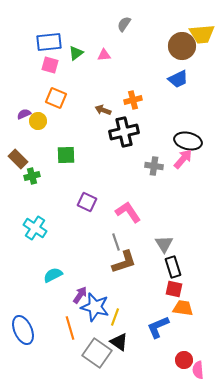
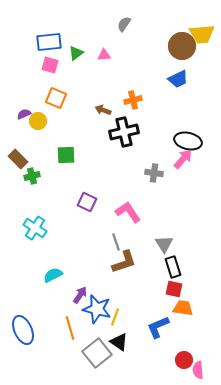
gray cross: moved 7 px down
blue star: moved 2 px right, 2 px down
gray square: rotated 16 degrees clockwise
